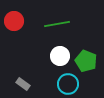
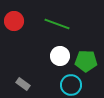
green line: rotated 30 degrees clockwise
green pentagon: rotated 20 degrees counterclockwise
cyan circle: moved 3 px right, 1 px down
